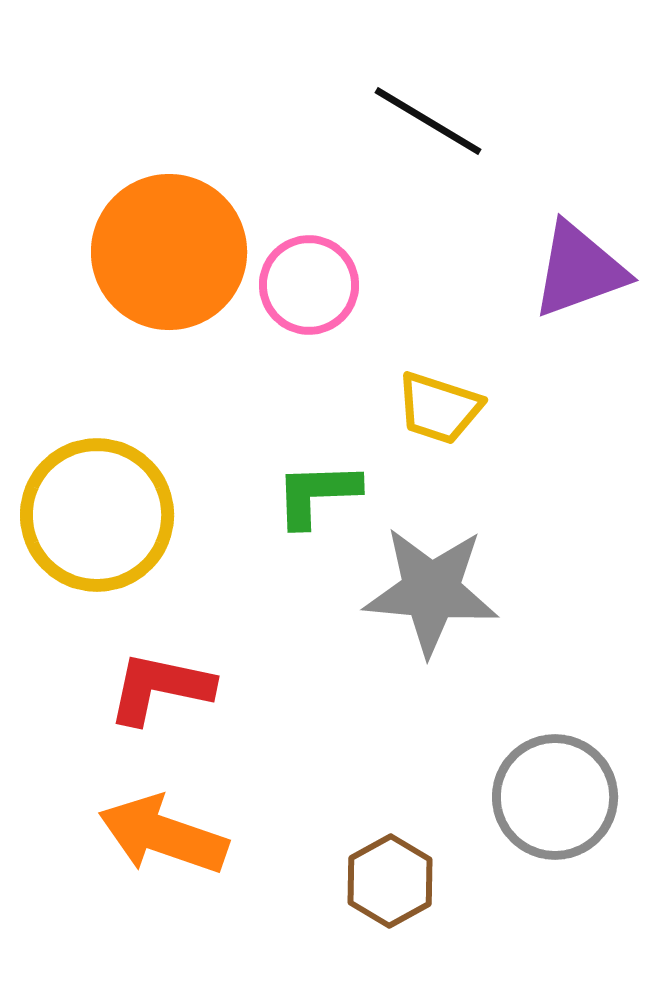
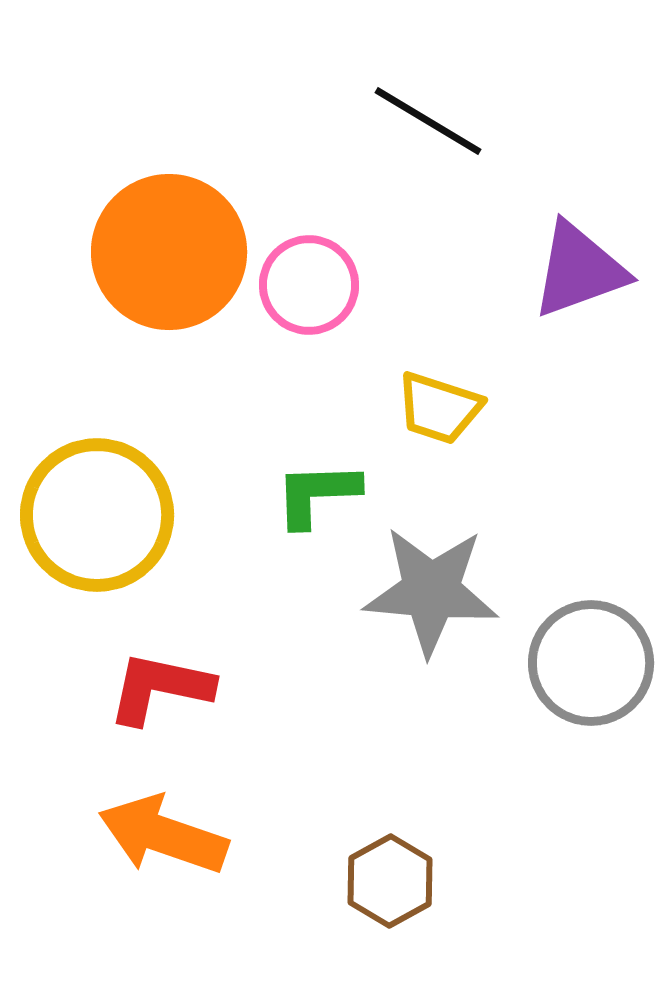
gray circle: moved 36 px right, 134 px up
